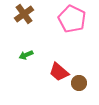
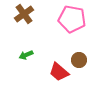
pink pentagon: rotated 16 degrees counterclockwise
brown circle: moved 23 px up
